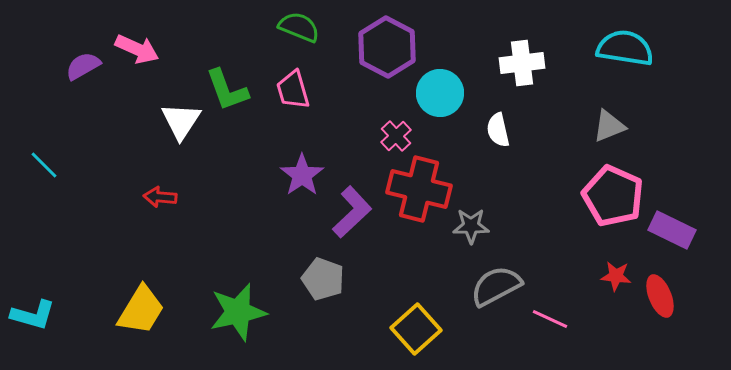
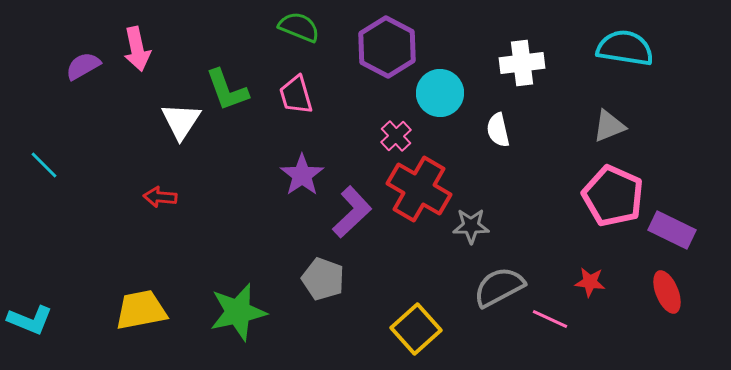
pink arrow: rotated 54 degrees clockwise
pink trapezoid: moved 3 px right, 5 px down
red cross: rotated 16 degrees clockwise
red star: moved 26 px left, 6 px down
gray semicircle: moved 3 px right, 1 px down
red ellipse: moved 7 px right, 4 px up
yellow trapezoid: rotated 132 degrees counterclockwise
cyan L-shape: moved 3 px left, 5 px down; rotated 6 degrees clockwise
